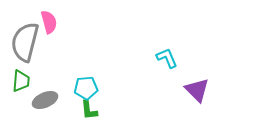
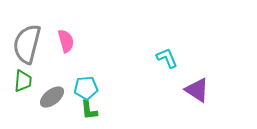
pink semicircle: moved 17 px right, 19 px down
gray semicircle: moved 2 px right, 2 px down
green trapezoid: moved 2 px right
purple triangle: rotated 12 degrees counterclockwise
gray ellipse: moved 7 px right, 3 px up; rotated 15 degrees counterclockwise
